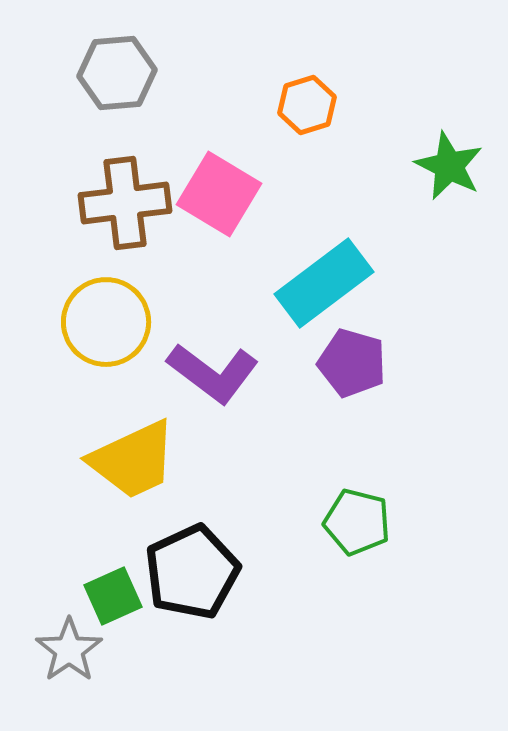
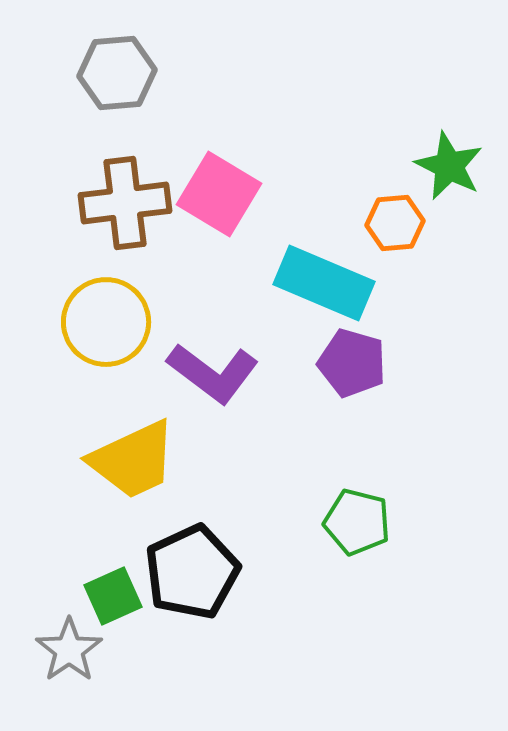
orange hexagon: moved 88 px right, 118 px down; rotated 12 degrees clockwise
cyan rectangle: rotated 60 degrees clockwise
